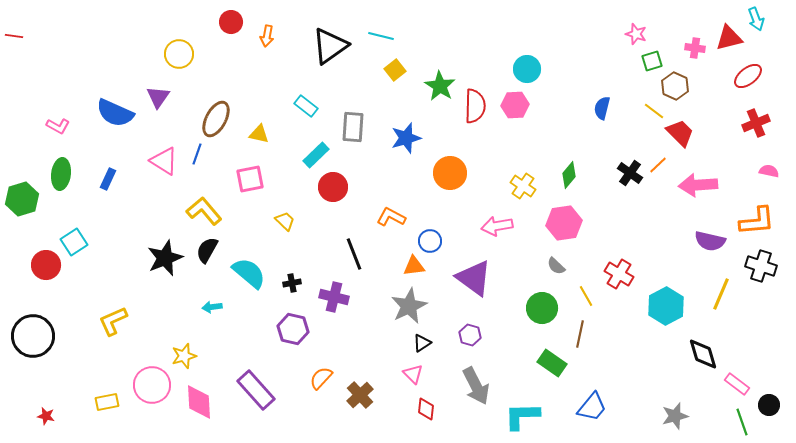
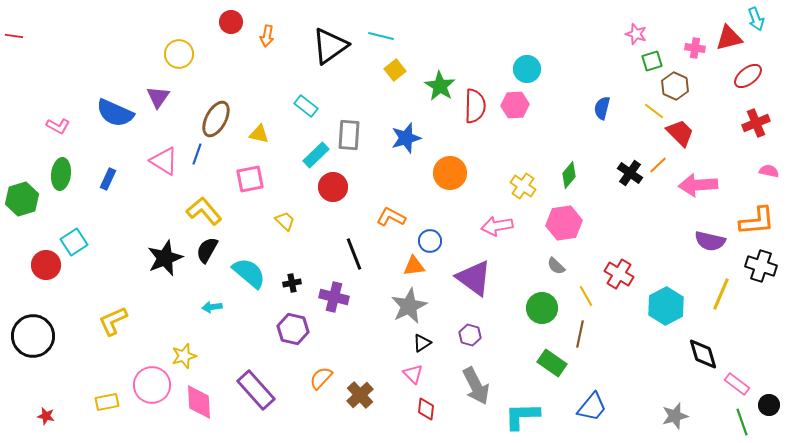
gray rectangle at (353, 127): moved 4 px left, 8 px down
